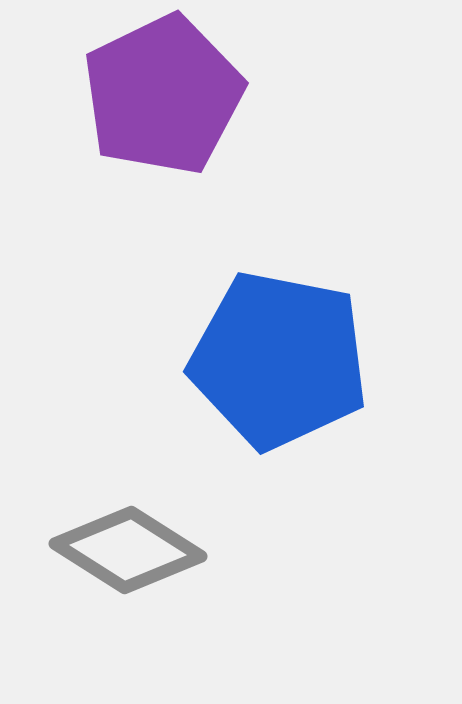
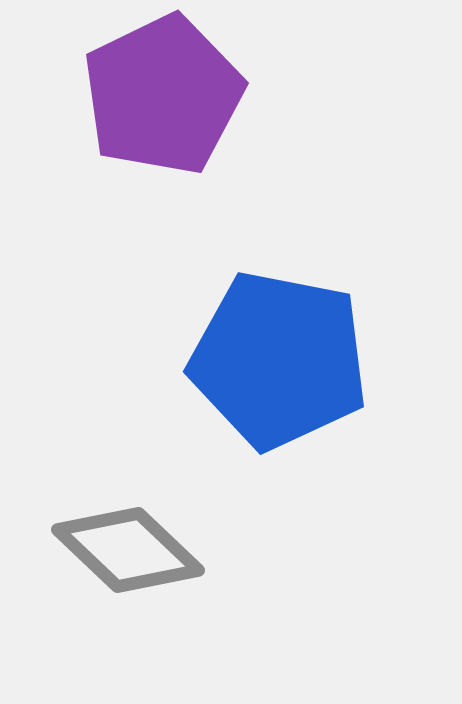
gray diamond: rotated 11 degrees clockwise
